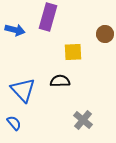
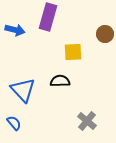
gray cross: moved 4 px right, 1 px down
